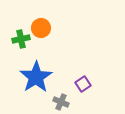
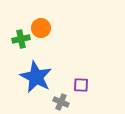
blue star: rotated 12 degrees counterclockwise
purple square: moved 2 px left, 1 px down; rotated 35 degrees clockwise
